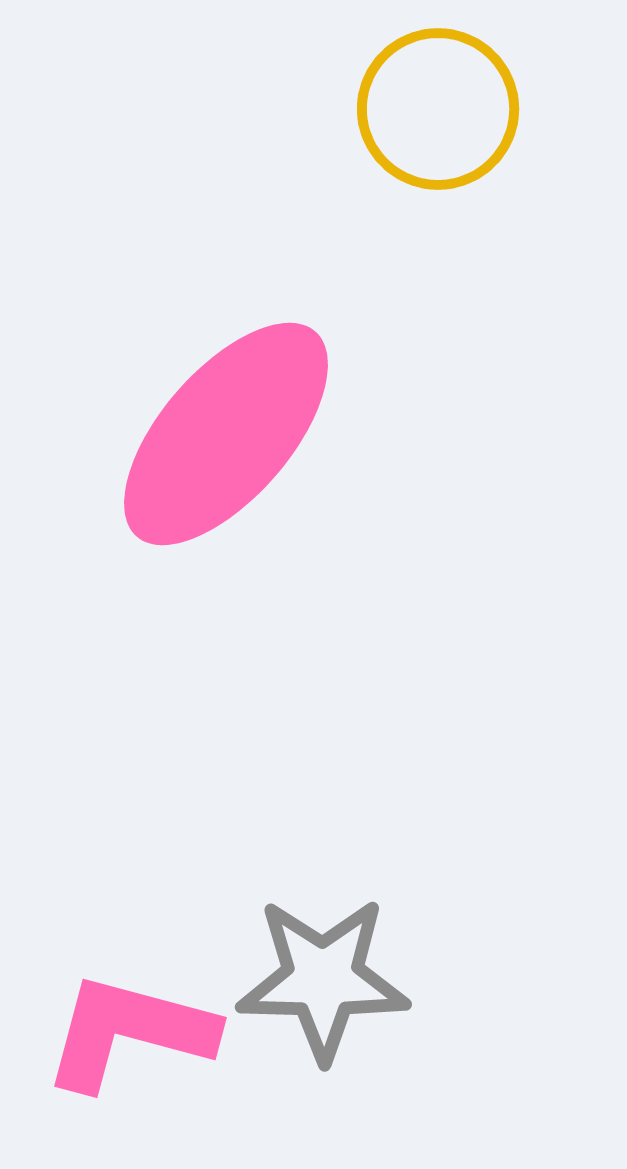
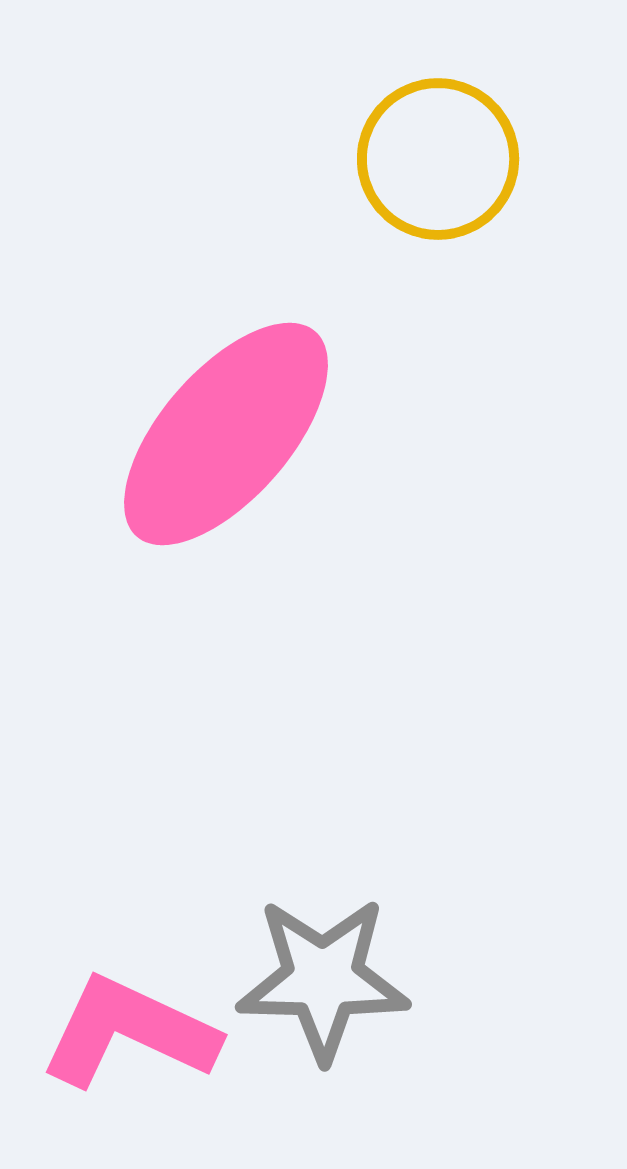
yellow circle: moved 50 px down
pink L-shape: rotated 10 degrees clockwise
